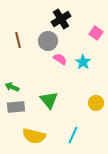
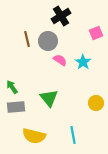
black cross: moved 3 px up
pink square: rotated 32 degrees clockwise
brown line: moved 9 px right, 1 px up
pink semicircle: moved 1 px down
green arrow: rotated 32 degrees clockwise
green triangle: moved 2 px up
cyan line: rotated 36 degrees counterclockwise
